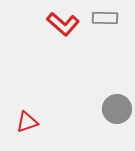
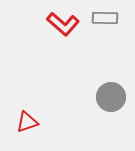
gray circle: moved 6 px left, 12 px up
